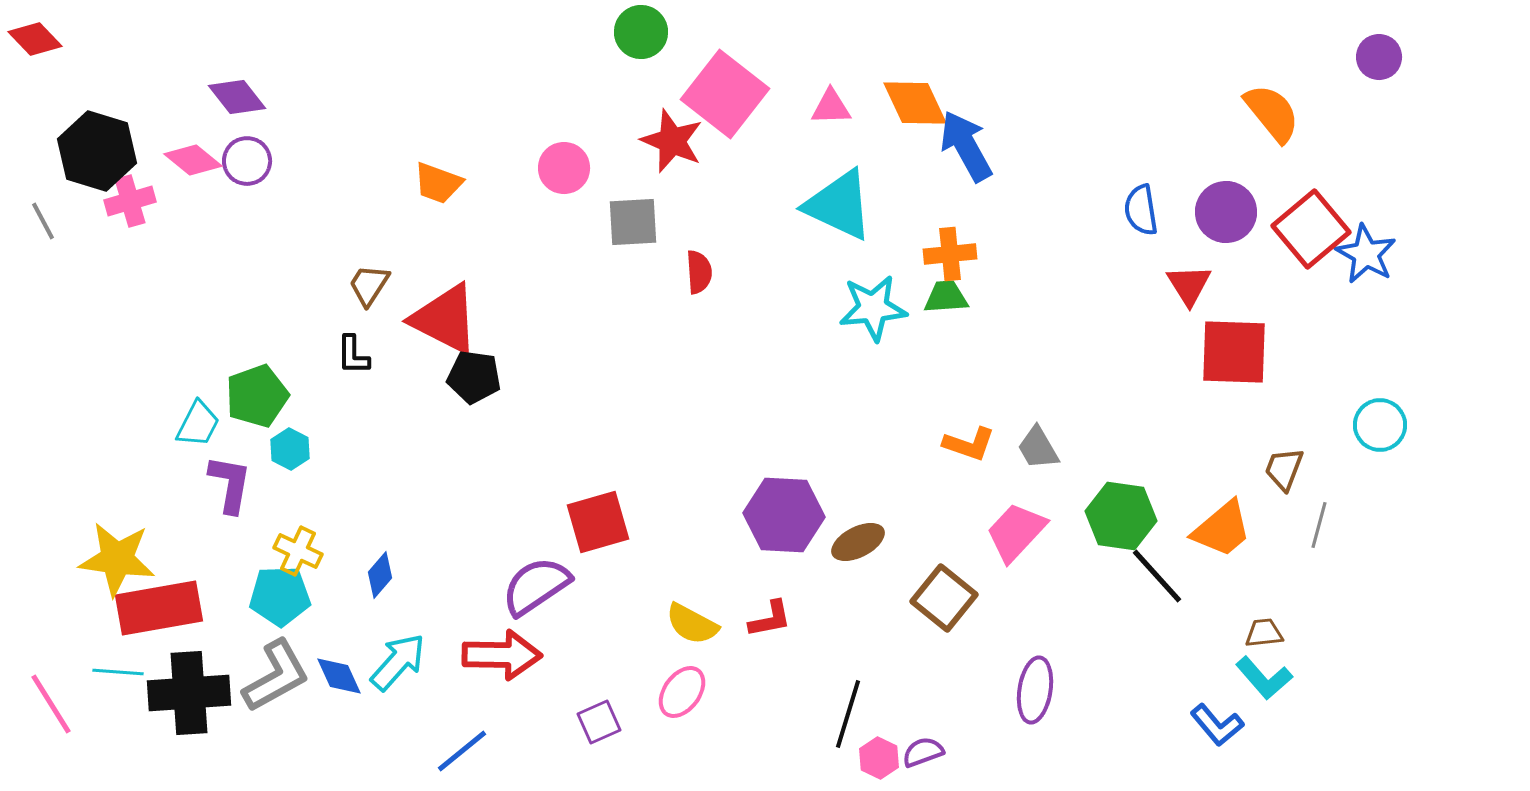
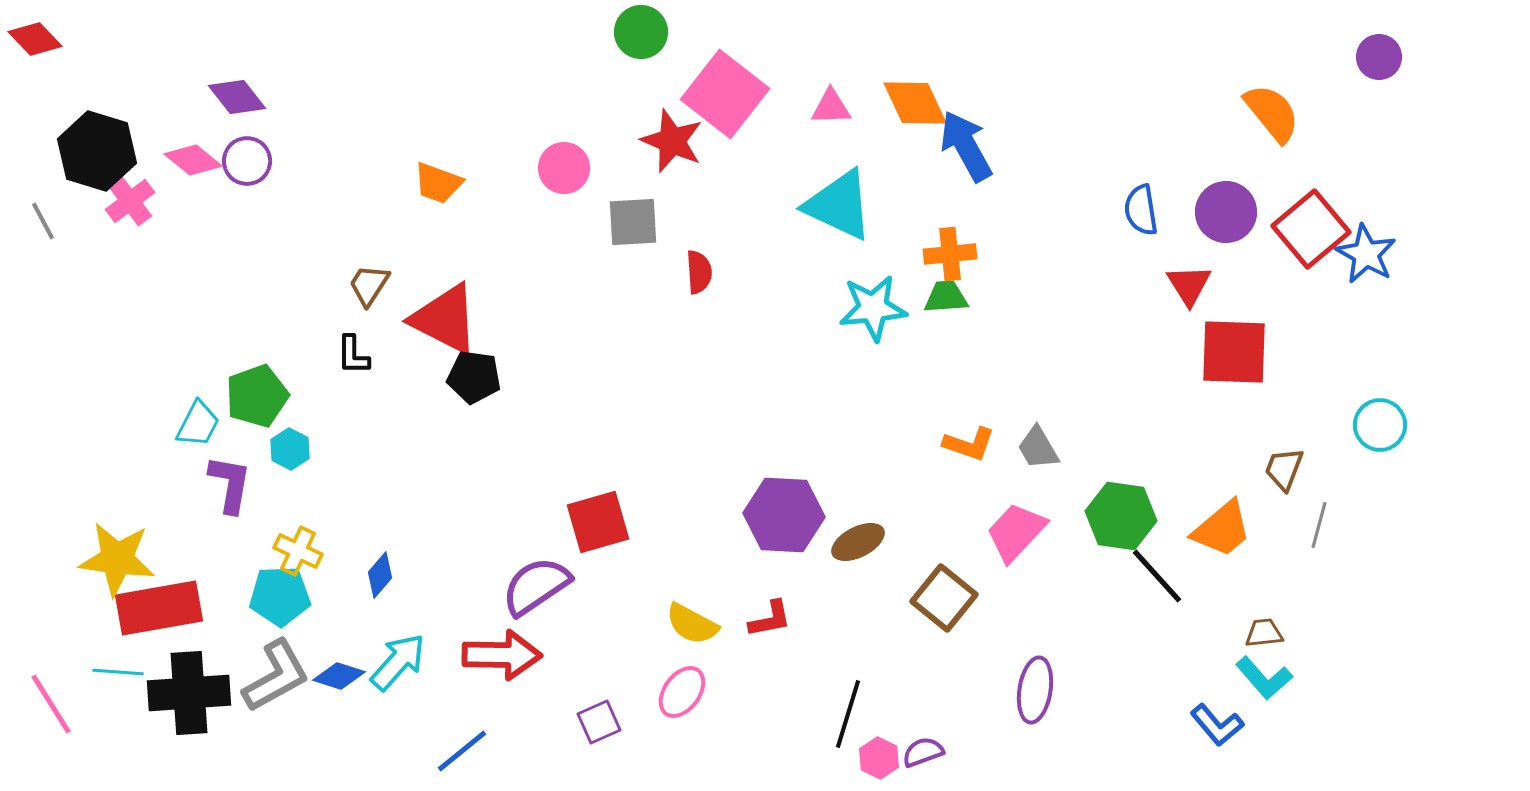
pink cross at (130, 201): rotated 21 degrees counterclockwise
blue diamond at (339, 676): rotated 48 degrees counterclockwise
